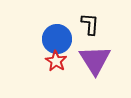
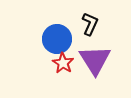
black L-shape: rotated 20 degrees clockwise
red star: moved 7 px right, 2 px down
